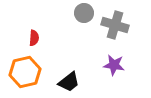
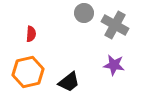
gray cross: rotated 12 degrees clockwise
red semicircle: moved 3 px left, 4 px up
orange hexagon: moved 3 px right
